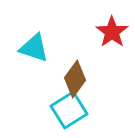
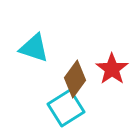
red star: moved 37 px down
cyan square: moved 3 px left, 2 px up
